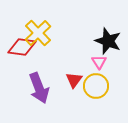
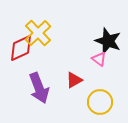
red diamond: moved 1 px left, 1 px down; rotated 32 degrees counterclockwise
pink triangle: moved 3 px up; rotated 21 degrees counterclockwise
red triangle: rotated 24 degrees clockwise
yellow circle: moved 4 px right, 16 px down
